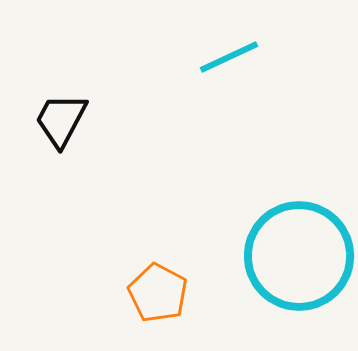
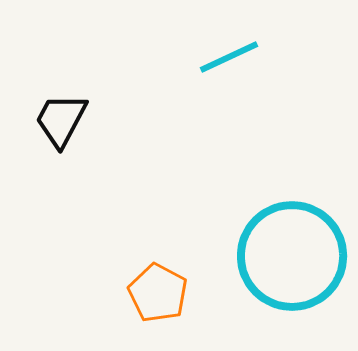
cyan circle: moved 7 px left
